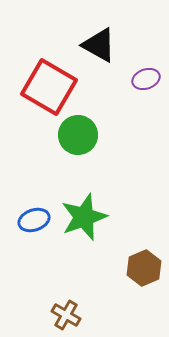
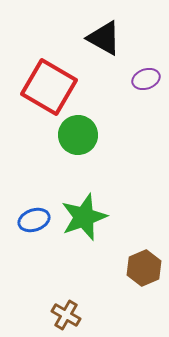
black triangle: moved 5 px right, 7 px up
